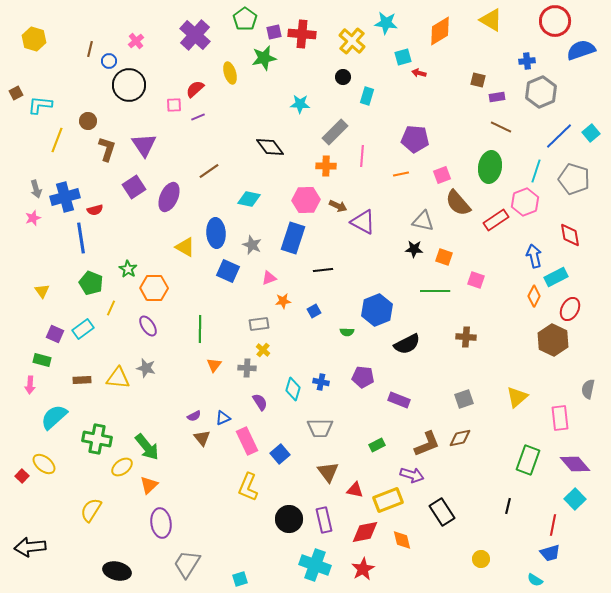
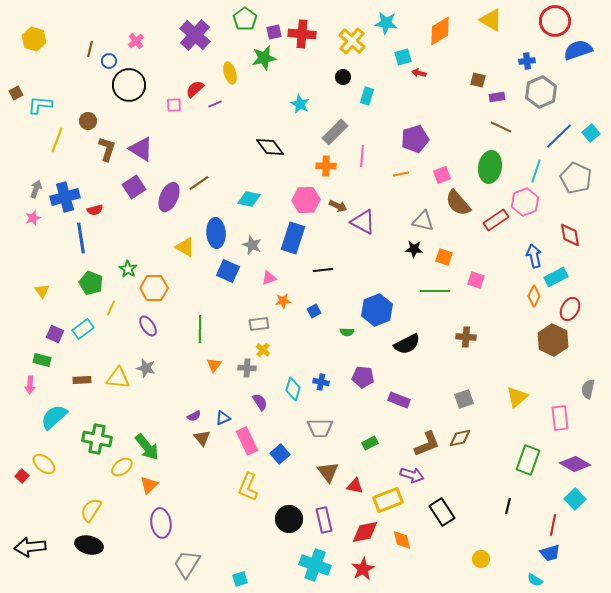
blue semicircle at (581, 50): moved 3 px left
cyan star at (300, 104): rotated 24 degrees clockwise
purple line at (198, 117): moved 17 px right, 13 px up
purple pentagon at (415, 139): rotated 20 degrees counterclockwise
purple triangle at (144, 145): moved 3 px left, 4 px down; rotated 24 degrees counterclockwise
brown line at (209, 171): moved 10 px left, 12 px down
gray pentagon at (574, 179): moved 2 px right, 1 px up; rotated 8 degrees clockwise
gray arrow at (36, 189): rotated 144 degrees counterclockwise
green rectangle at (377, 445): moved 7 px left, 2 px up
purple diamond at (575, 464): rotated 20 degrees counterclockwise
red triangle at (355, 490): moved 4 px up
black ellipse at (117, 571): moved 28 px left, 26 px up
